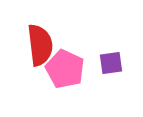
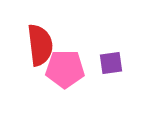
pink pentagon: rotated 24 degrees counterclockwise
